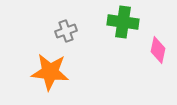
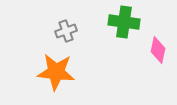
green cross: moved 1 px right
orange star: moved 6 px right
